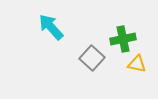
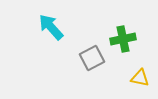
gray square: rotated 20 degrees clockwise
yellow triangle: moved 3 px right, 14 px down
